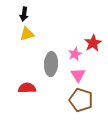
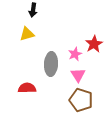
black arrow: moved 9 px right, 4 px up
red star: moved 1 px right, 1 px down
